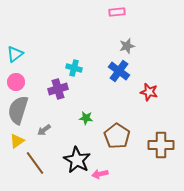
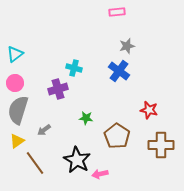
pink circle: moved 1 px left, 1 px down
red star: moved 18 px down
